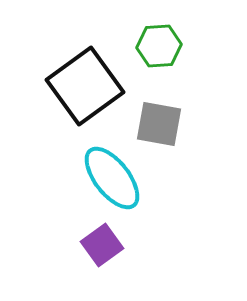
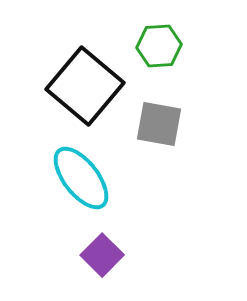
black square: rotated 14 degrees counterclockwise
cyan ellipse: moved 31 px left
purple square: moved 10 px down; rotated 9 degrees counterclockwise
